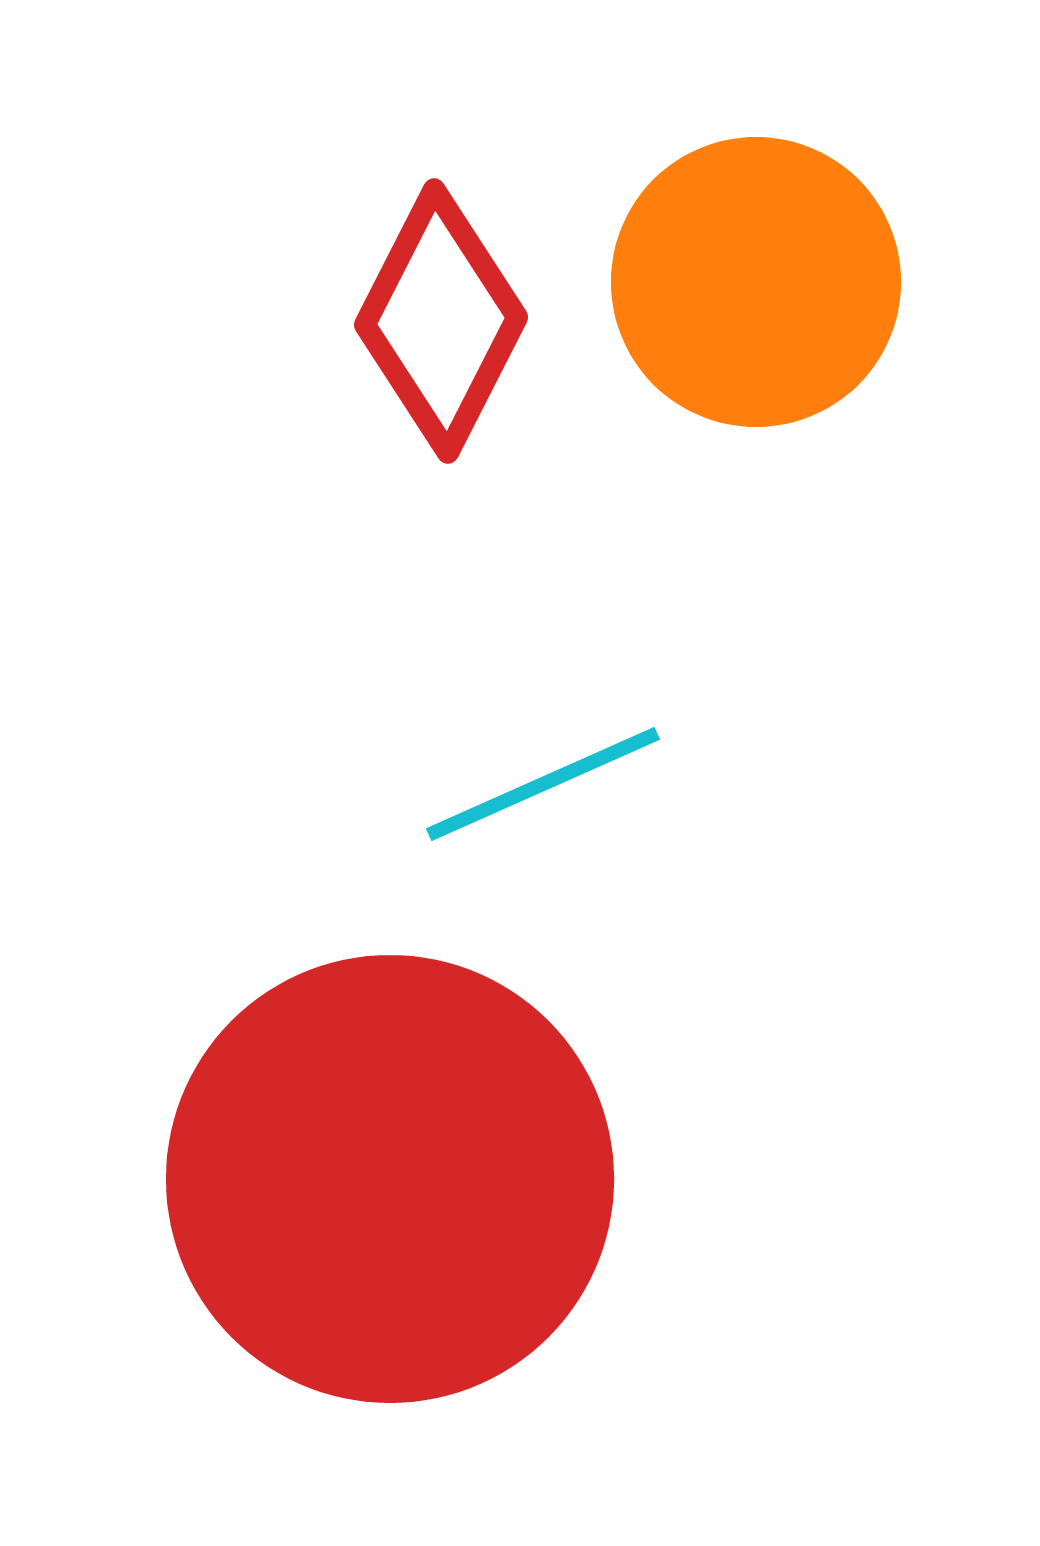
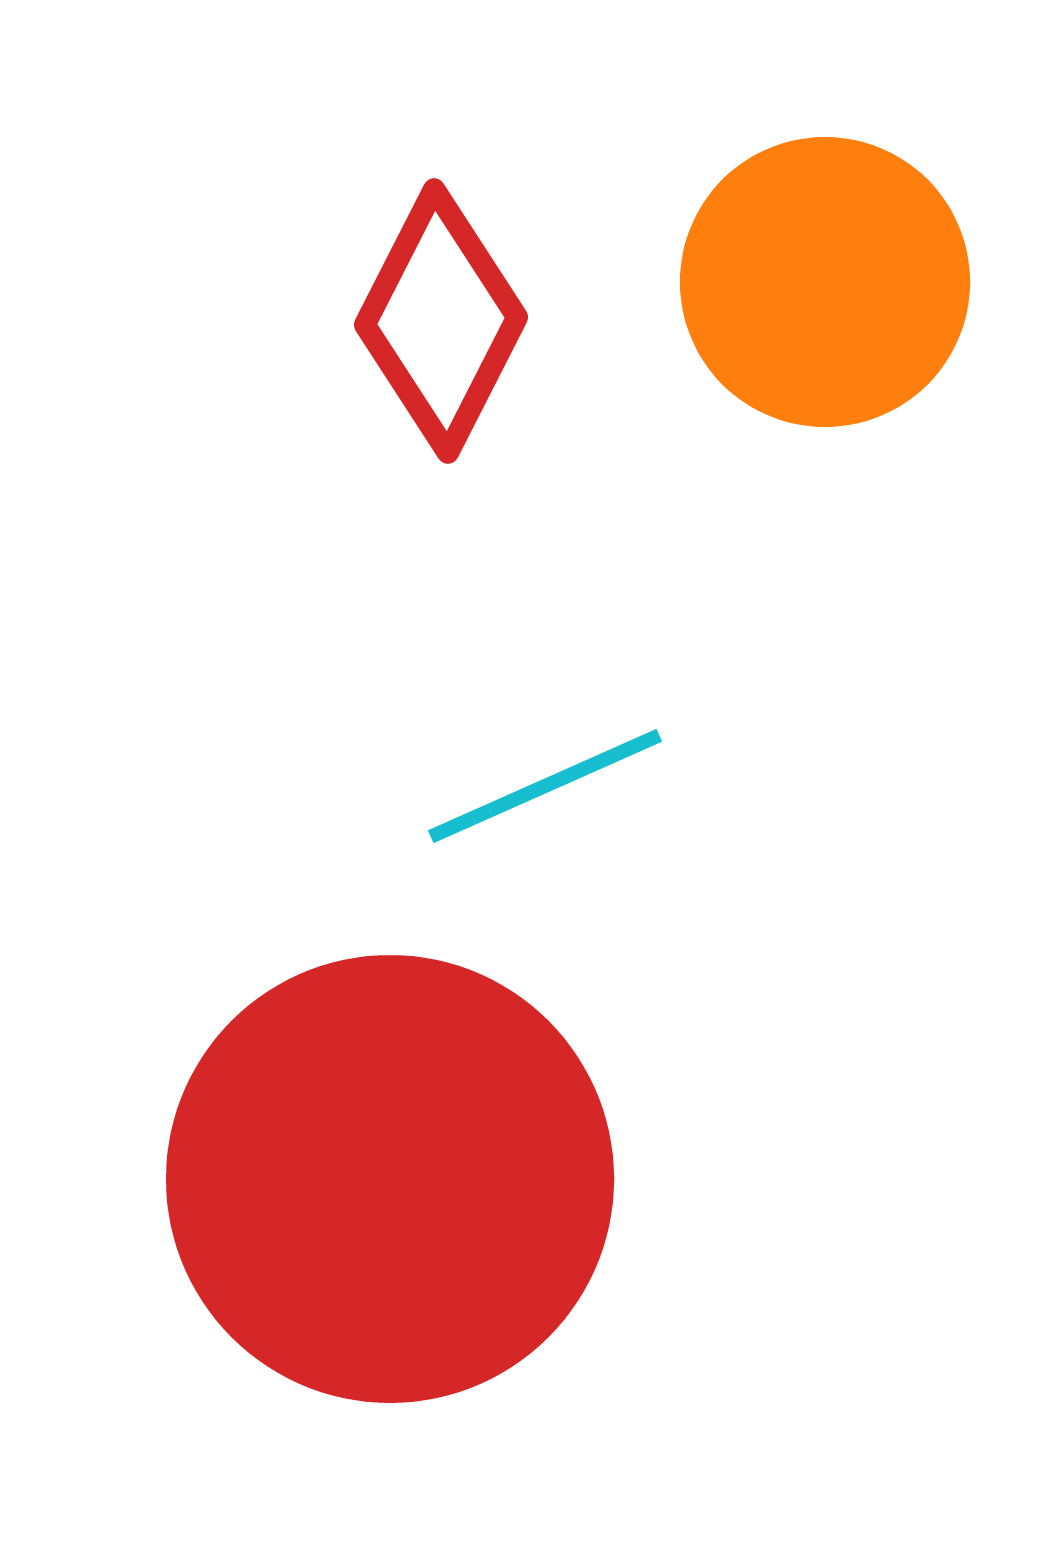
orange circle: moved 69 px right
cyan line: moved 2 px right, 2 px down
